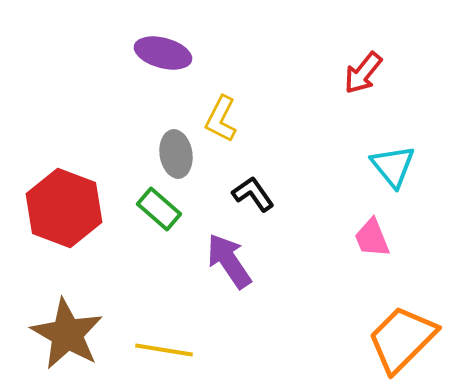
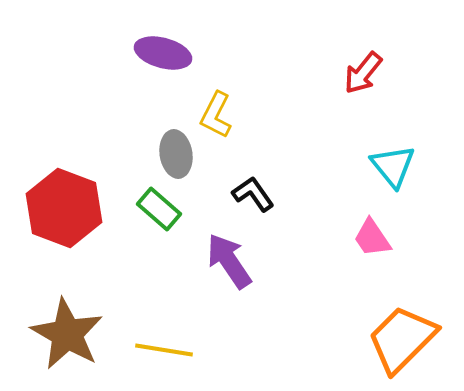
yellow L-shape: moved 5 px left, 4 px up
pink trapezoid: rotated 12 degrees counterclockwise
